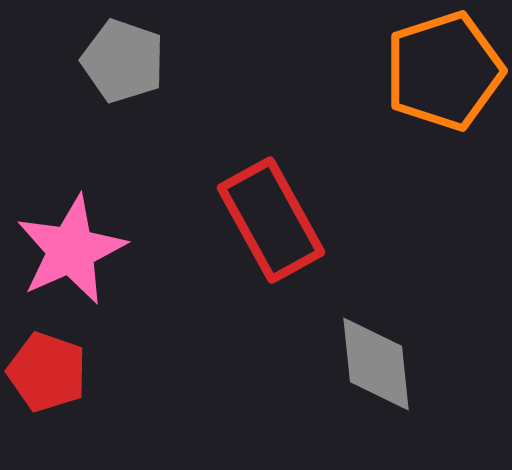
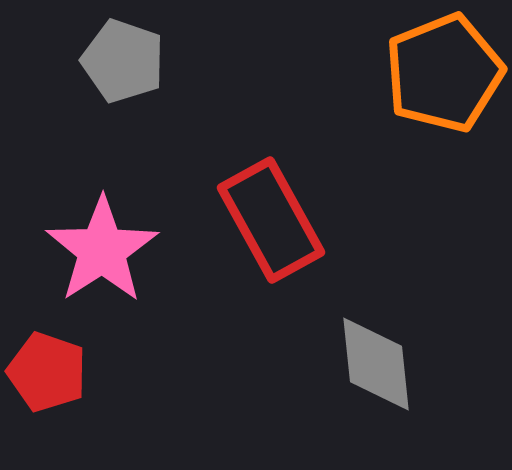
orange pentagon: moved 2 px down; rotated 4 degrees counterclockwise
pink star: moved 31 px right; rotated 9 degrees counterclockwise
